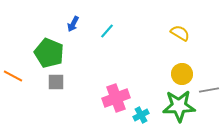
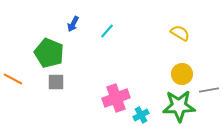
orange line: moved 3 px down
